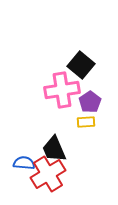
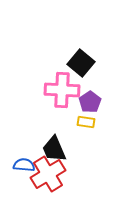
black square: moved 2 px up
pink cross: rotated 12 degrees clockwise
yellow rectangle: rotated 12 degrees clockwise
blue semicircle: moved 2 px down
